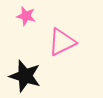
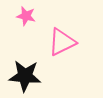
black star: rotated 12 degrees counterclockwise
